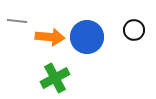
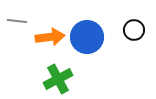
orange arrow: rotated 12 degrees counterclockwise
green cross: moved 3 px right, 1 px down
